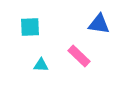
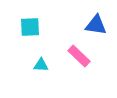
blue triangle: moved 3 px left, 1 px down
